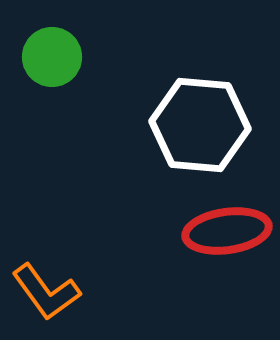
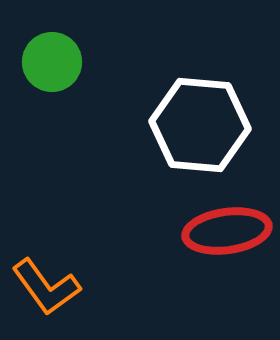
green circle: moved 5 px down
orange L-shape: moved 5 px up
